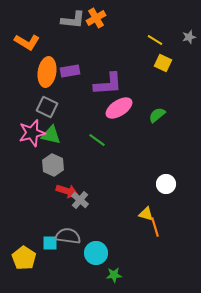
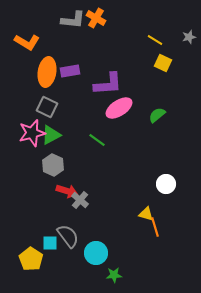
orange cross: rotated 30 degrees counterclockwise
green triangle: rotated 40 degrees counterclockwise
gray semicircle: rotated 45 degrees clockwise
yellow pentagon: moved 7 px right, 1 px down
